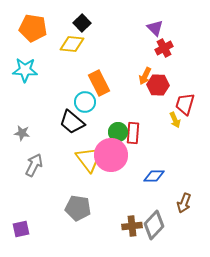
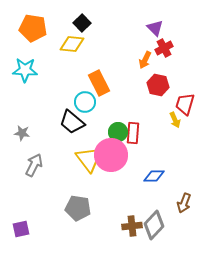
orange arrow: moved 16 px up
red hexagon: rotated 10 degrees clockwise
